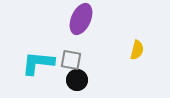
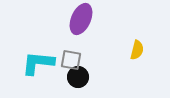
black circle: moved 1 px right, 3 px up
